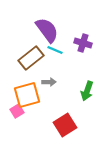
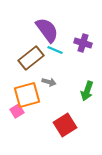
gray arrow: rotated 16 degrees clockwise
